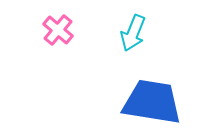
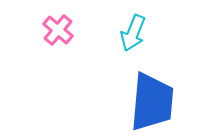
blue trapezoid: rotated 86 degrees clockwise
